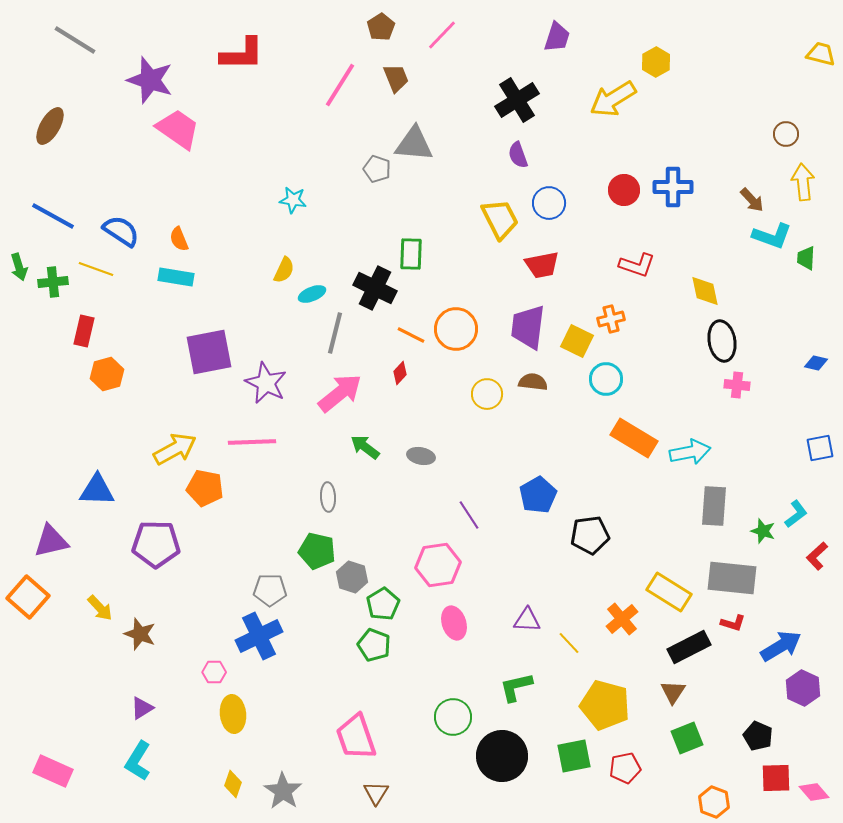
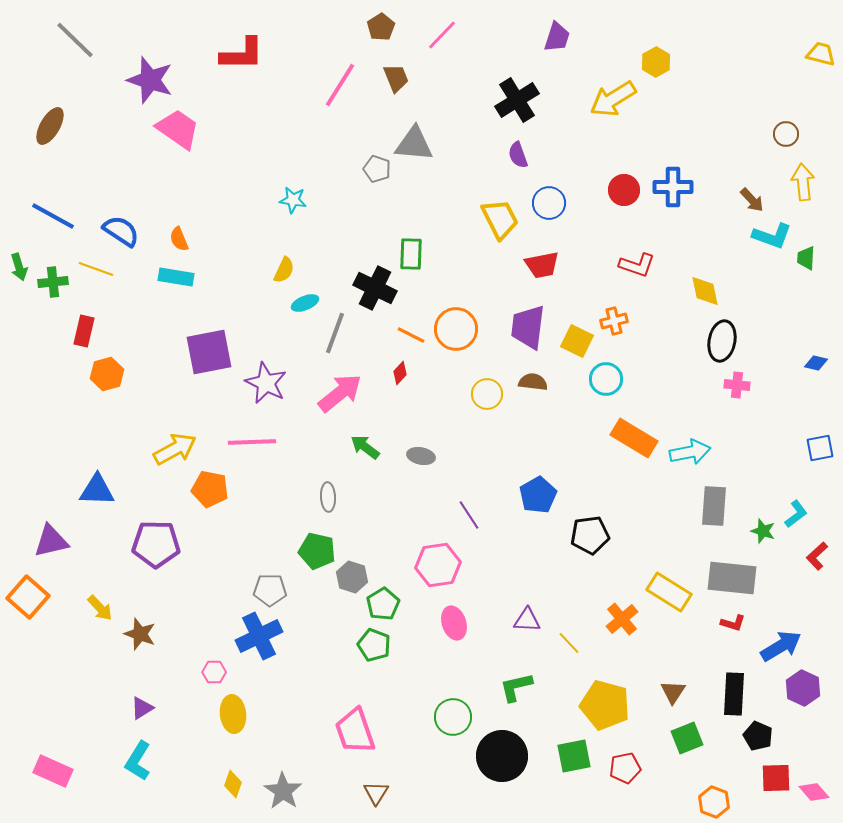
gray line at (75, 40): rotated 12 degrees clockwise
cyan ellipse at (312, 294): moved 7 px left, 9 px down
orange cross at (611, 319): moved 3 px right, 2 px down
gray line at (335, 333): rotated 6 degrees clockwise
black ellipse at (722, 341): rotated 21 degrees clockwise
orange pentagon at (205, 488): moved 5 px right, 1 px down
black rectangle at (689, 647): moved 45 px right, 47 px down; rotated 60 degrees counterclockwise
pink trapezoid at (356, 737): moved 1 px left, 6 px up
